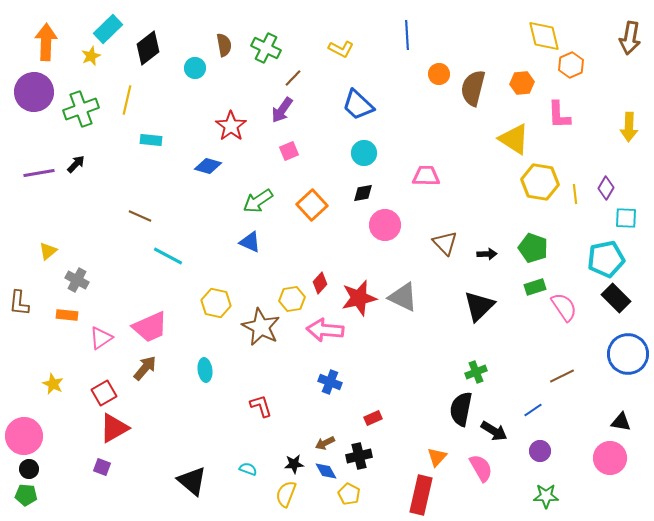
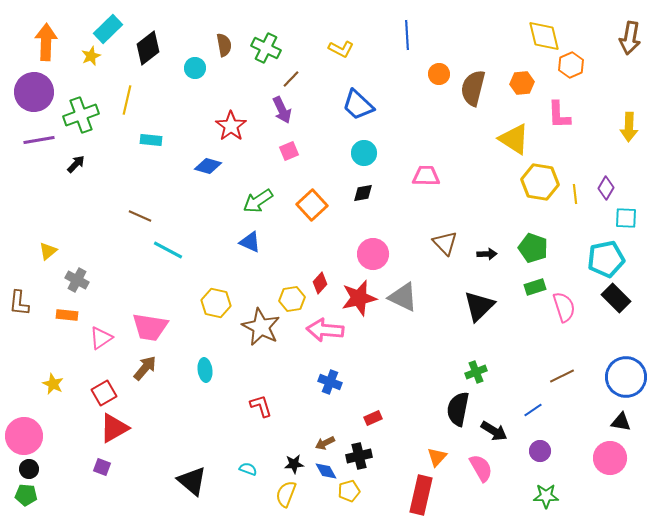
brown line at (293, 78): moved 2 px left, 1 px down
green cross at (81, 109): moved 6 px down
purple arrow at (282, 110): rotated 60 degrees counterclockwise
purple line at (39, 173): moved 33 px up
pink circle at (385, 225): moved 12 px left, 29 px down
cyan line at (168, 256): moved 6 px up
pink semicircle at (564, 307): rotated 16 degrees clockwise
pink trapezoid at (150, 327): rotated 33 degrees clockwise
blue circle at (628, 354): moved 2 px left, 23 px down
black semicircle at (461, 409): moved 3 px left
yellow pentagon at (349, 494): moved 3 px up; rotated 30 degrees clockwise
